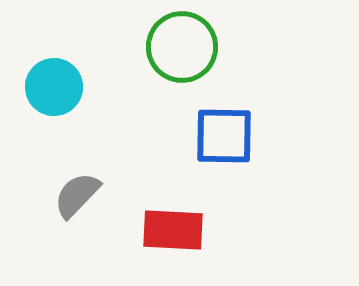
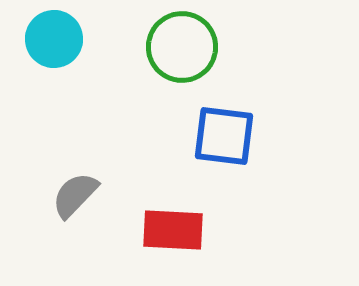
cyan circle: moved 48 px up
blue square: rotated 6 degrees clockwise
gray semicircle: moved 2 px left
